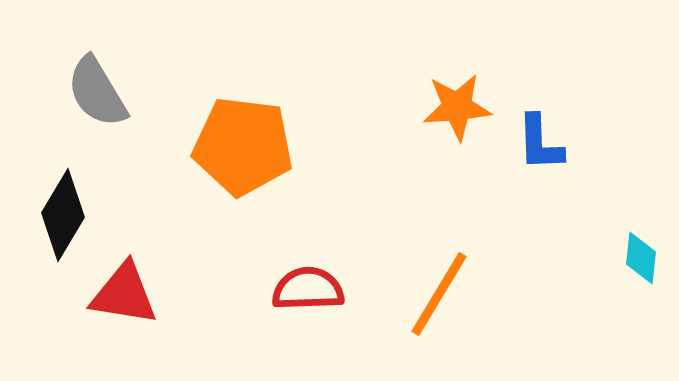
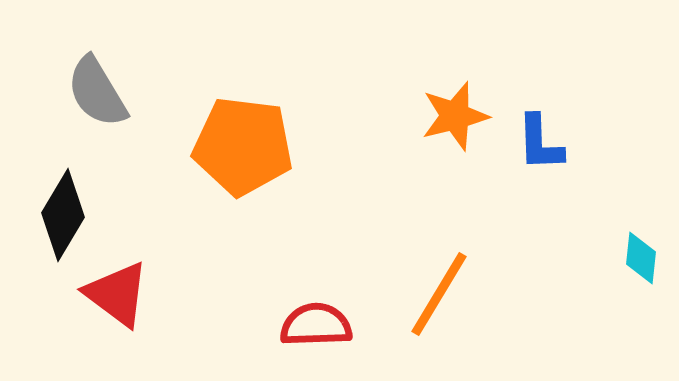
orange star: moved 2 px left, 9 px down; rotated 10 degrees counterclockwise
red semicircle: moved 8 px right, 36 px down
red triangle: moved 7 px left; rotated 28 degrees clockwise
